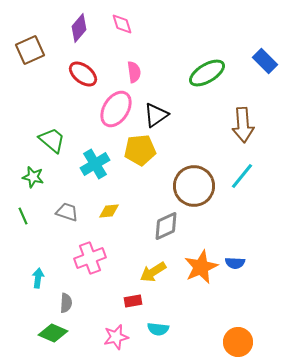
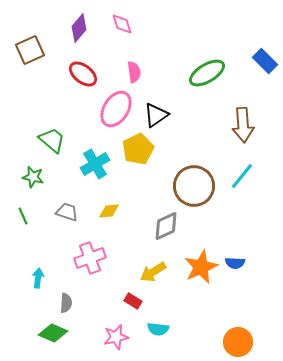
yellow pentagon: moved 2 px left, 1 px up; rotated 20 degrees counterclockwise
red rectangle: rotated 42 degrees clockwise
